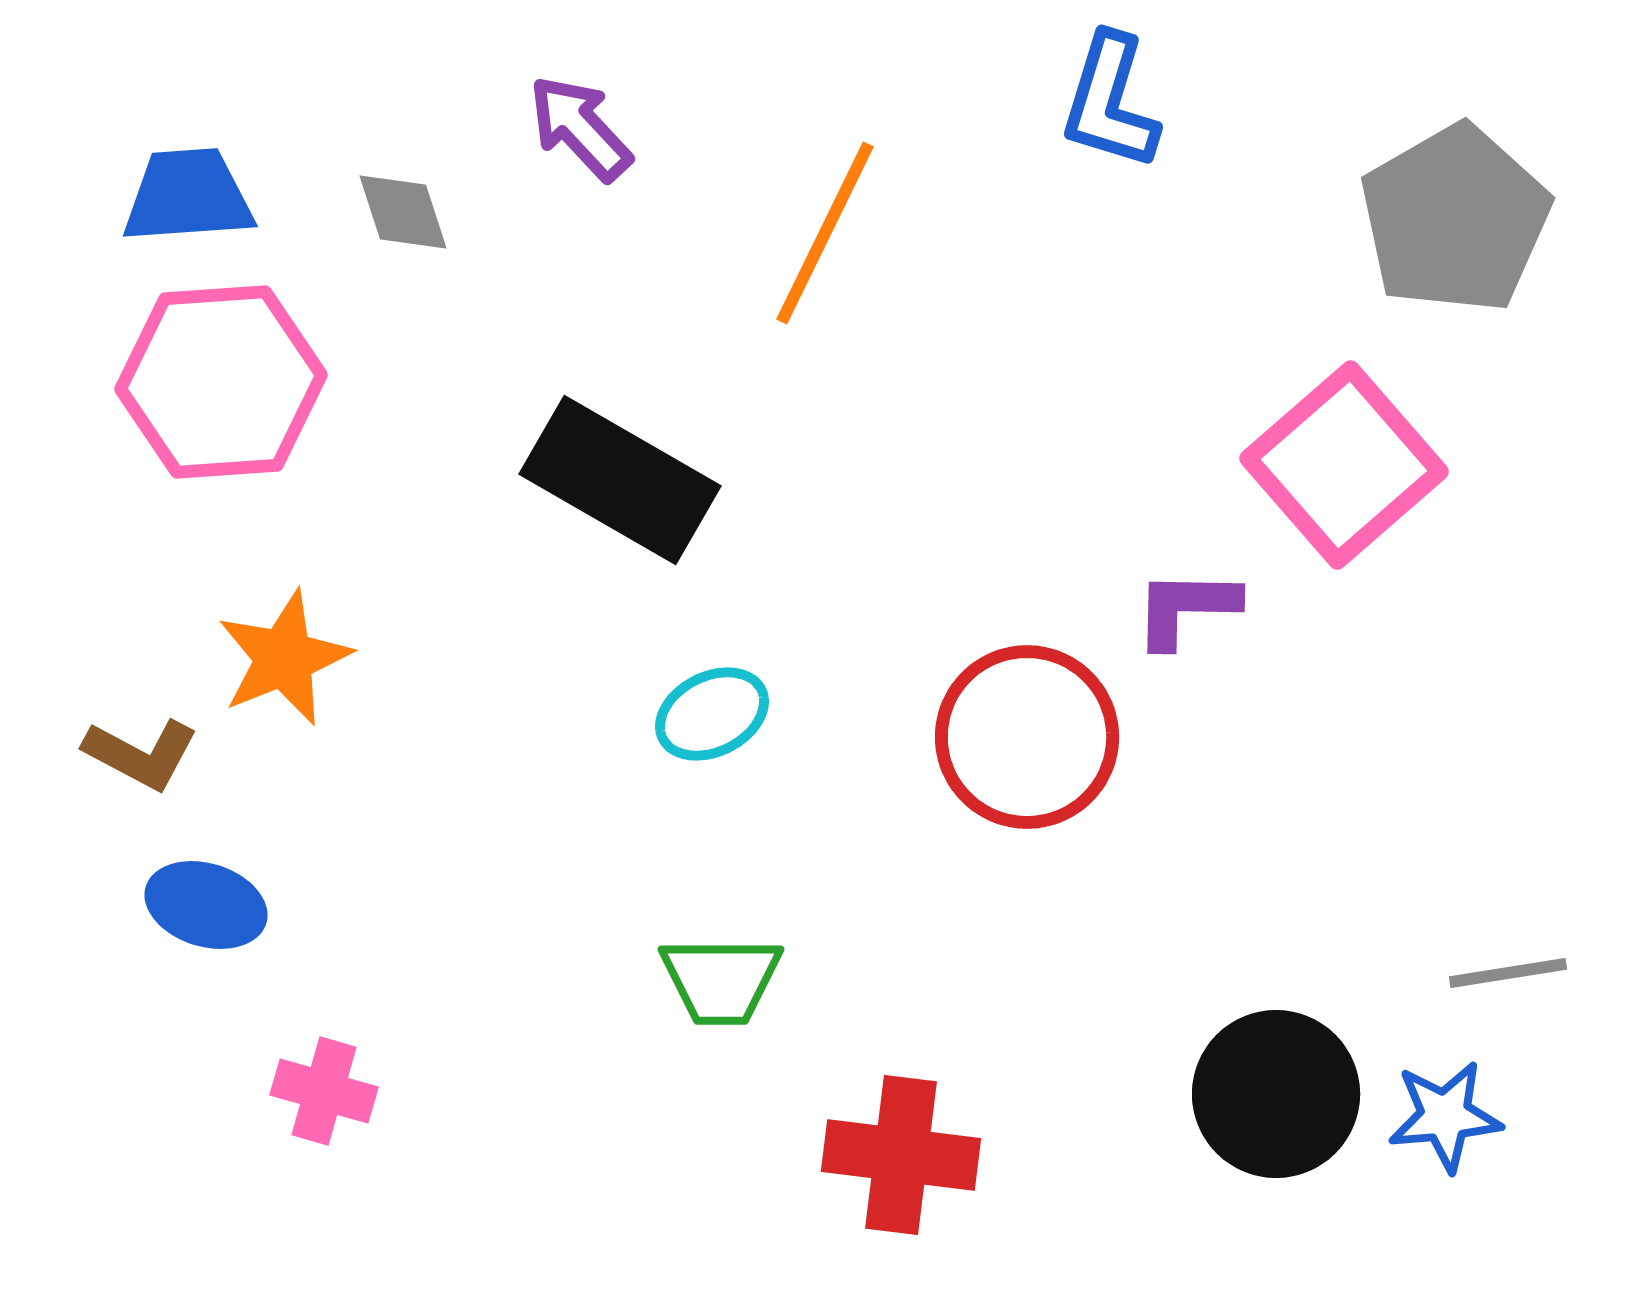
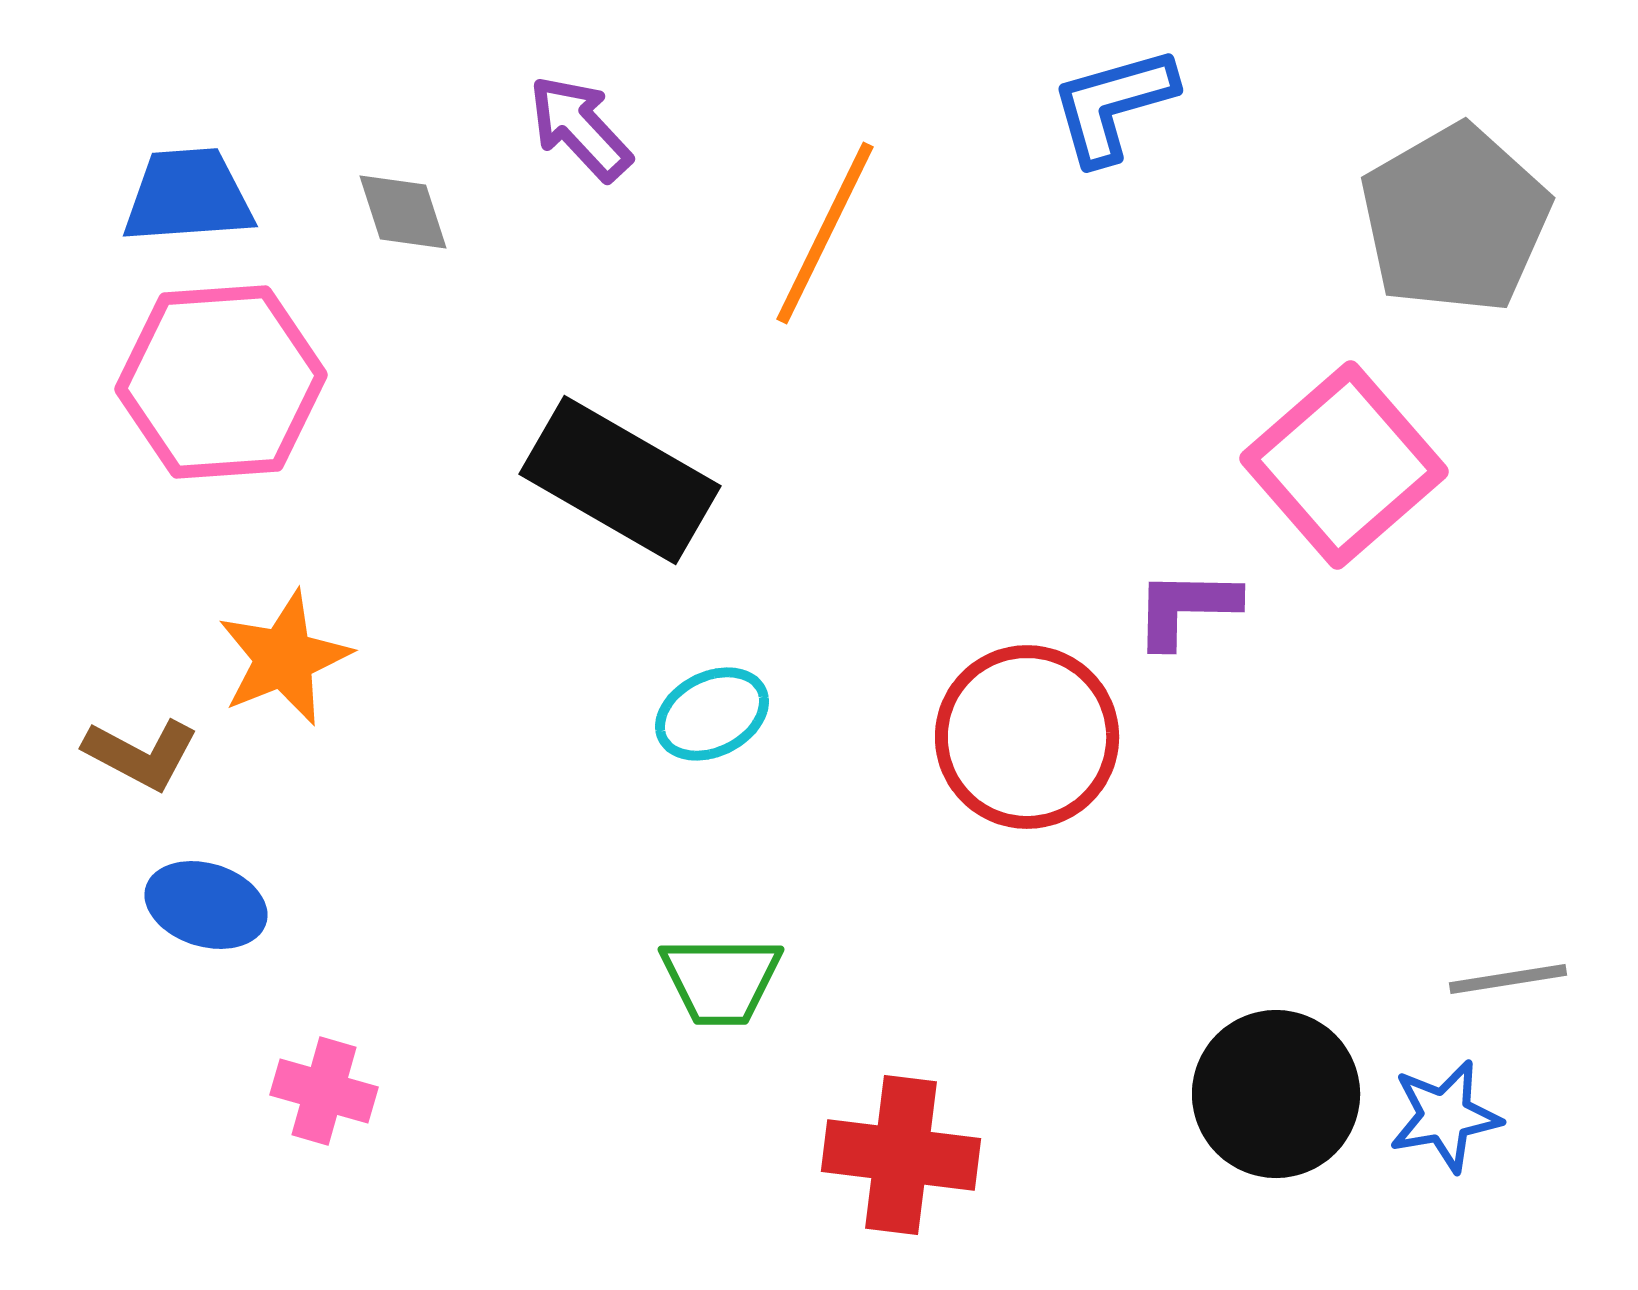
blue L-shape: moved 3 px right, 3 px down; rotated 57 degrees clockwise
gray line: moved 6 px down
blue star: rotated 5 degrees counterclockwise
